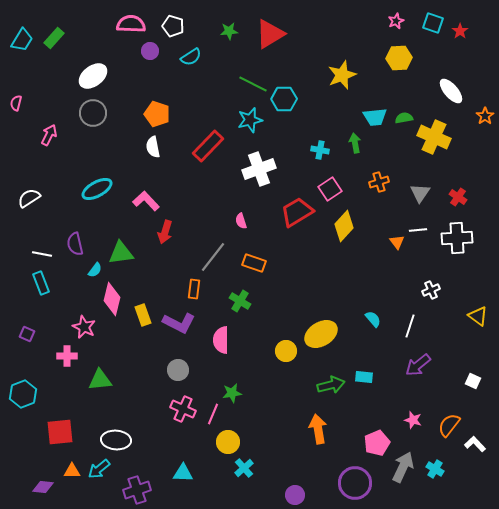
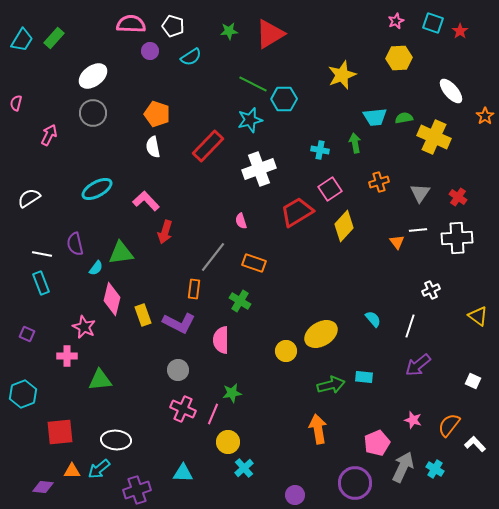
cyan semicircle at (95, 270): moved 1 px right, 2 px up
